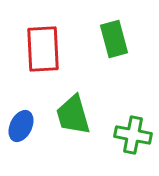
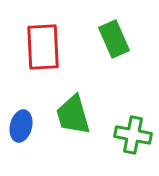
green rectangle: rotated 9 degrees counterclockwise
red rectangle: moved 2 px up
blue ellipse: rotated 12 degrees counterclockwise
